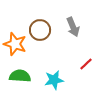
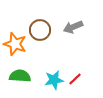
gray arrow: rotated 90 degrees clockwise
red line: moved 11 px left, 15 px down
